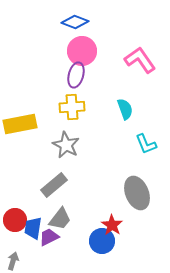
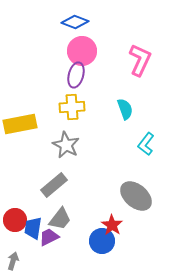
pink L-shape: rotated 60 degrees clockwise
cyan L-shape: rotated 60 degrees clockwise
gray ellipse: moved 1 px left, 3 px down; rotated 28 degrees counterclockwise
